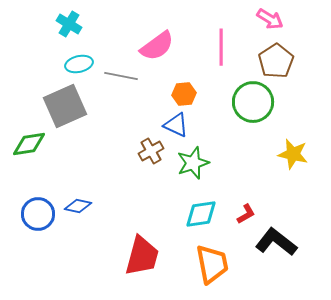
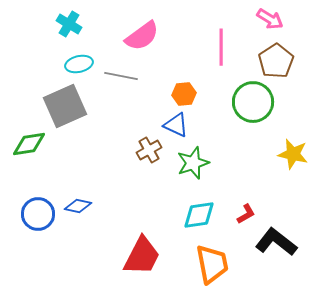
pink semicircle: moved 15 px left, 10 px up
brown cross: moved 2 px left, 1 px up
cyan diamond: moved 2 px left, 1 px down
red trapezoid: rotated 12 degrees clockwise
